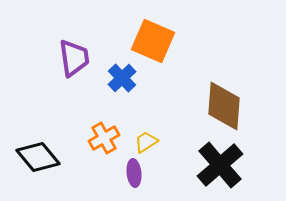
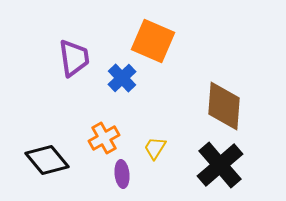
yellow trapezoid: moved 9 px right, 6 px down; rotated 25 degrees counterclockwise
black diamond: moved 9 px right, 3 px down
purple ellipse: moved 12 px left, 1 px down
